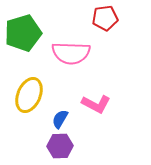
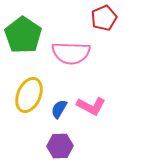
red pentagon: moved 1 px left; rotated 15 degrees counterclockwise
green pentagon: moved 2 px down; rotated 21 degrees counterclockwise
pink L-shape: moved 5 px left, 2 px down
blue semicircle: moved 1 px left, 10 px up
